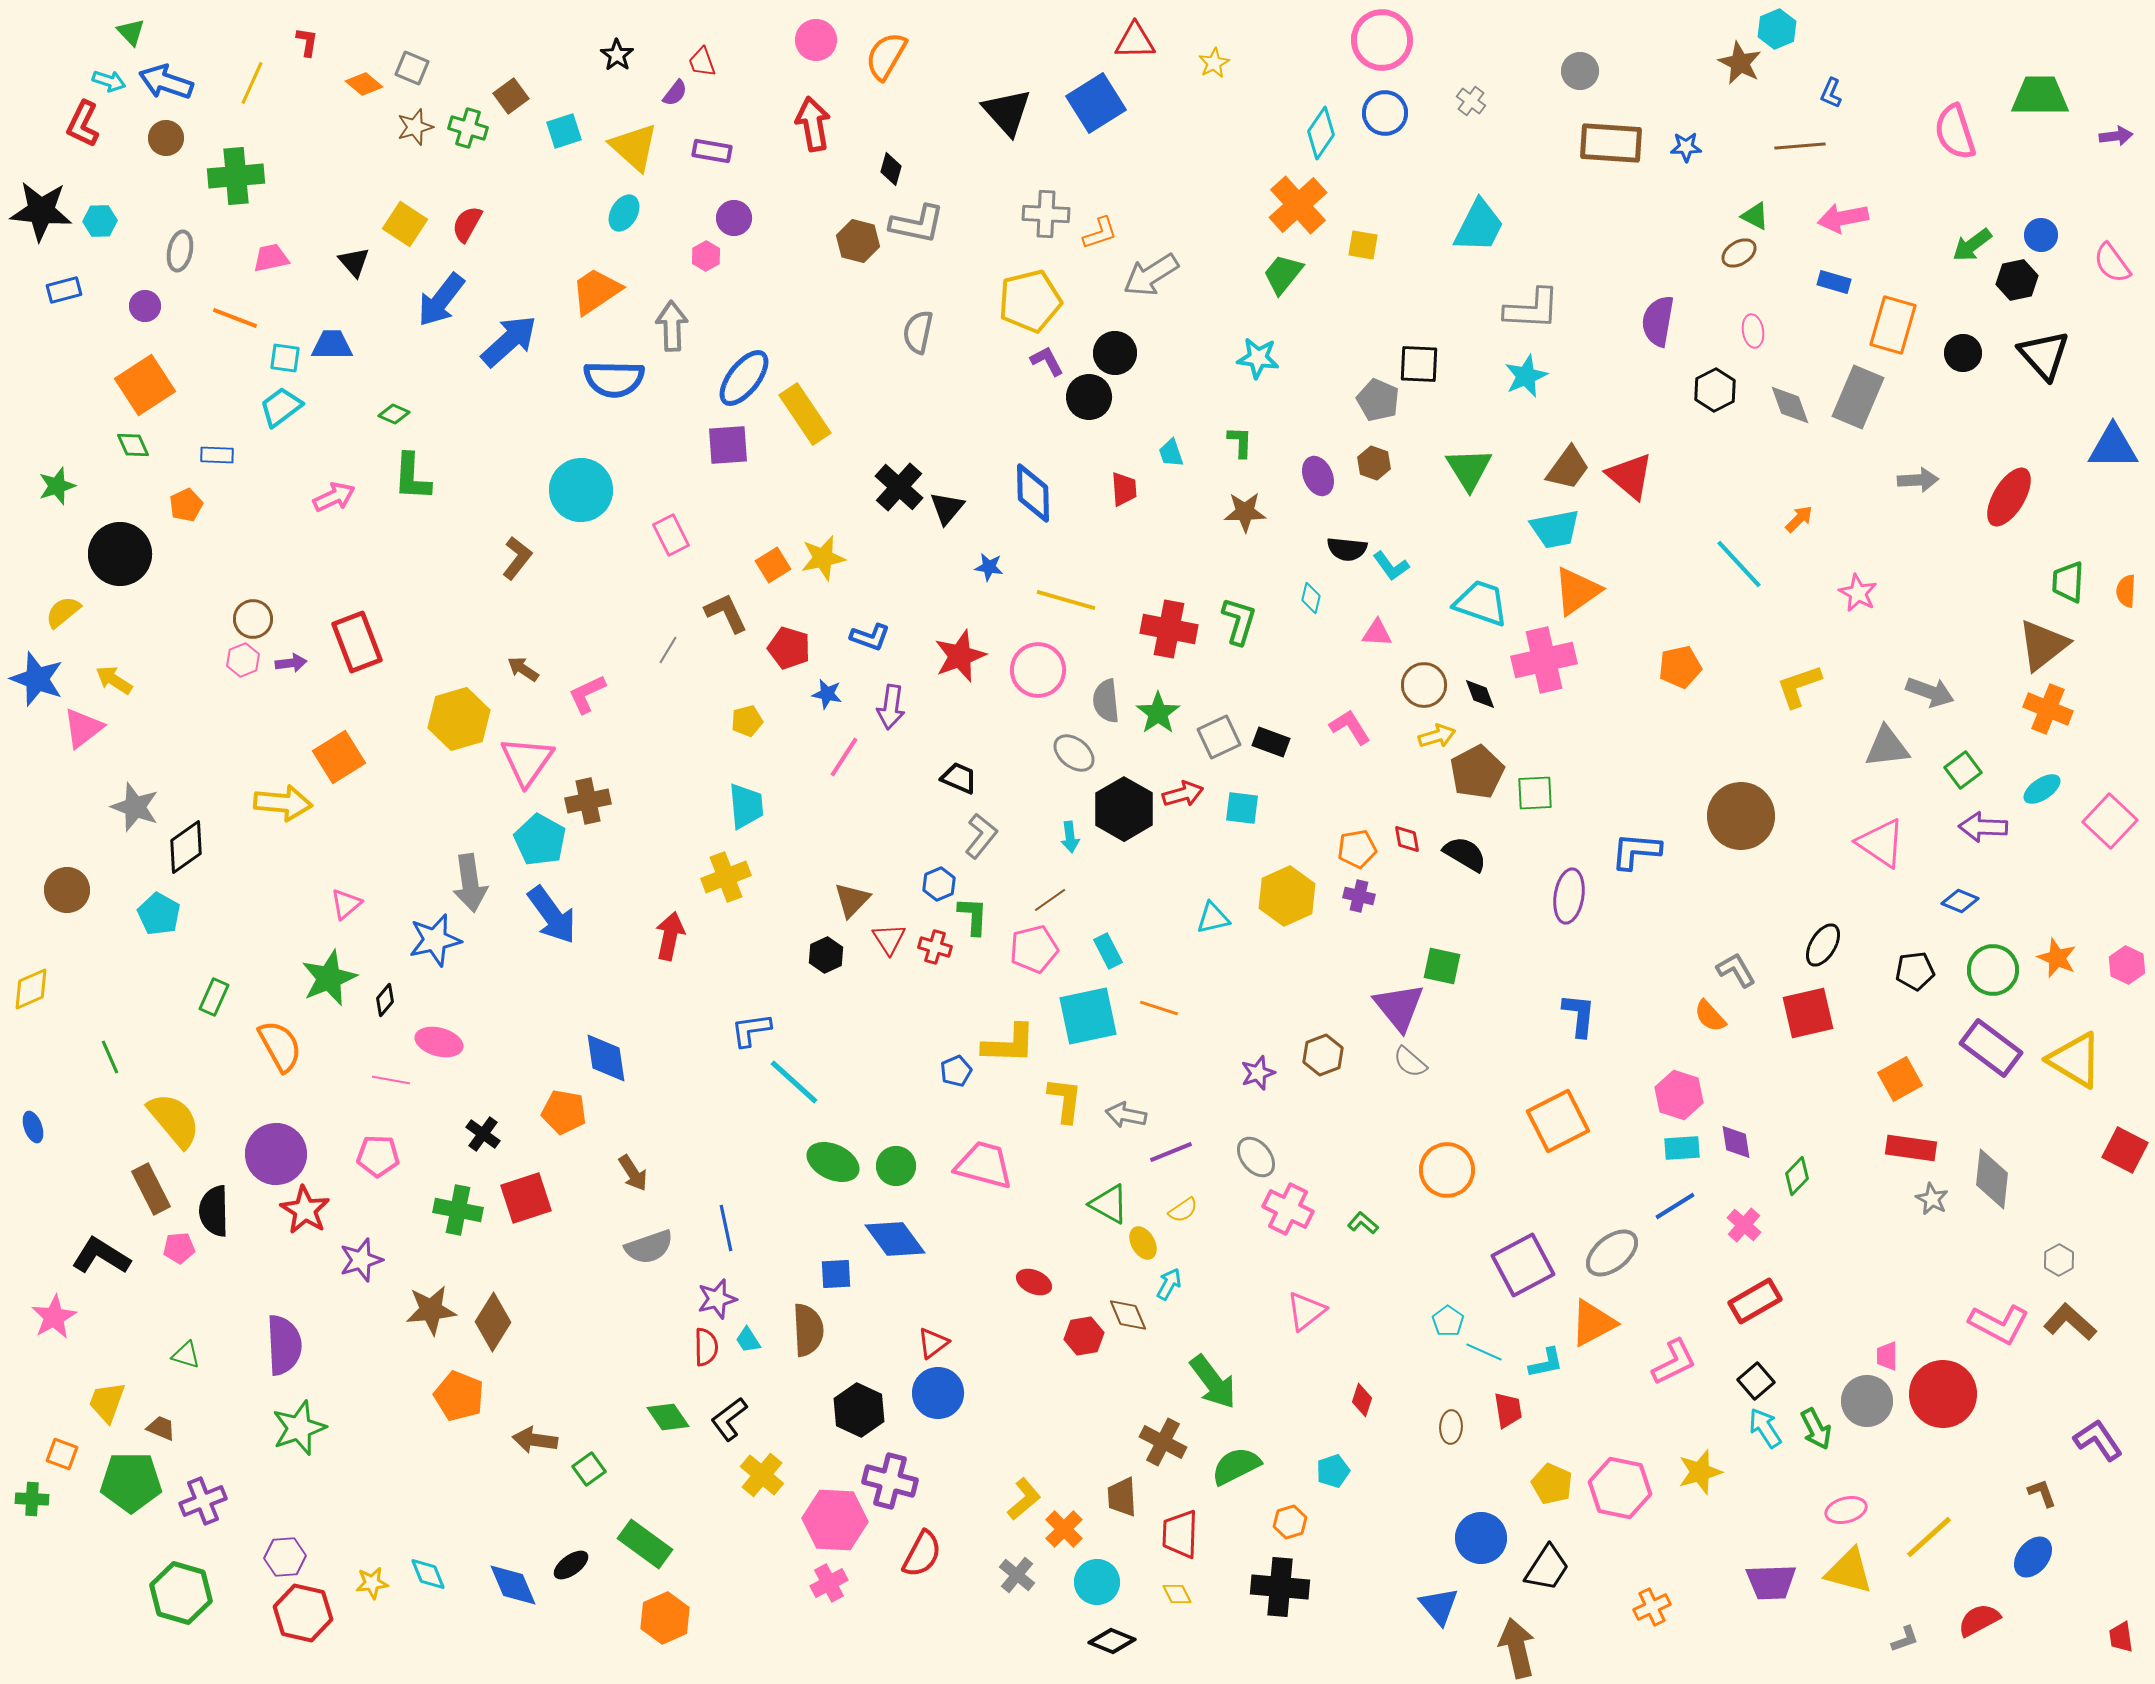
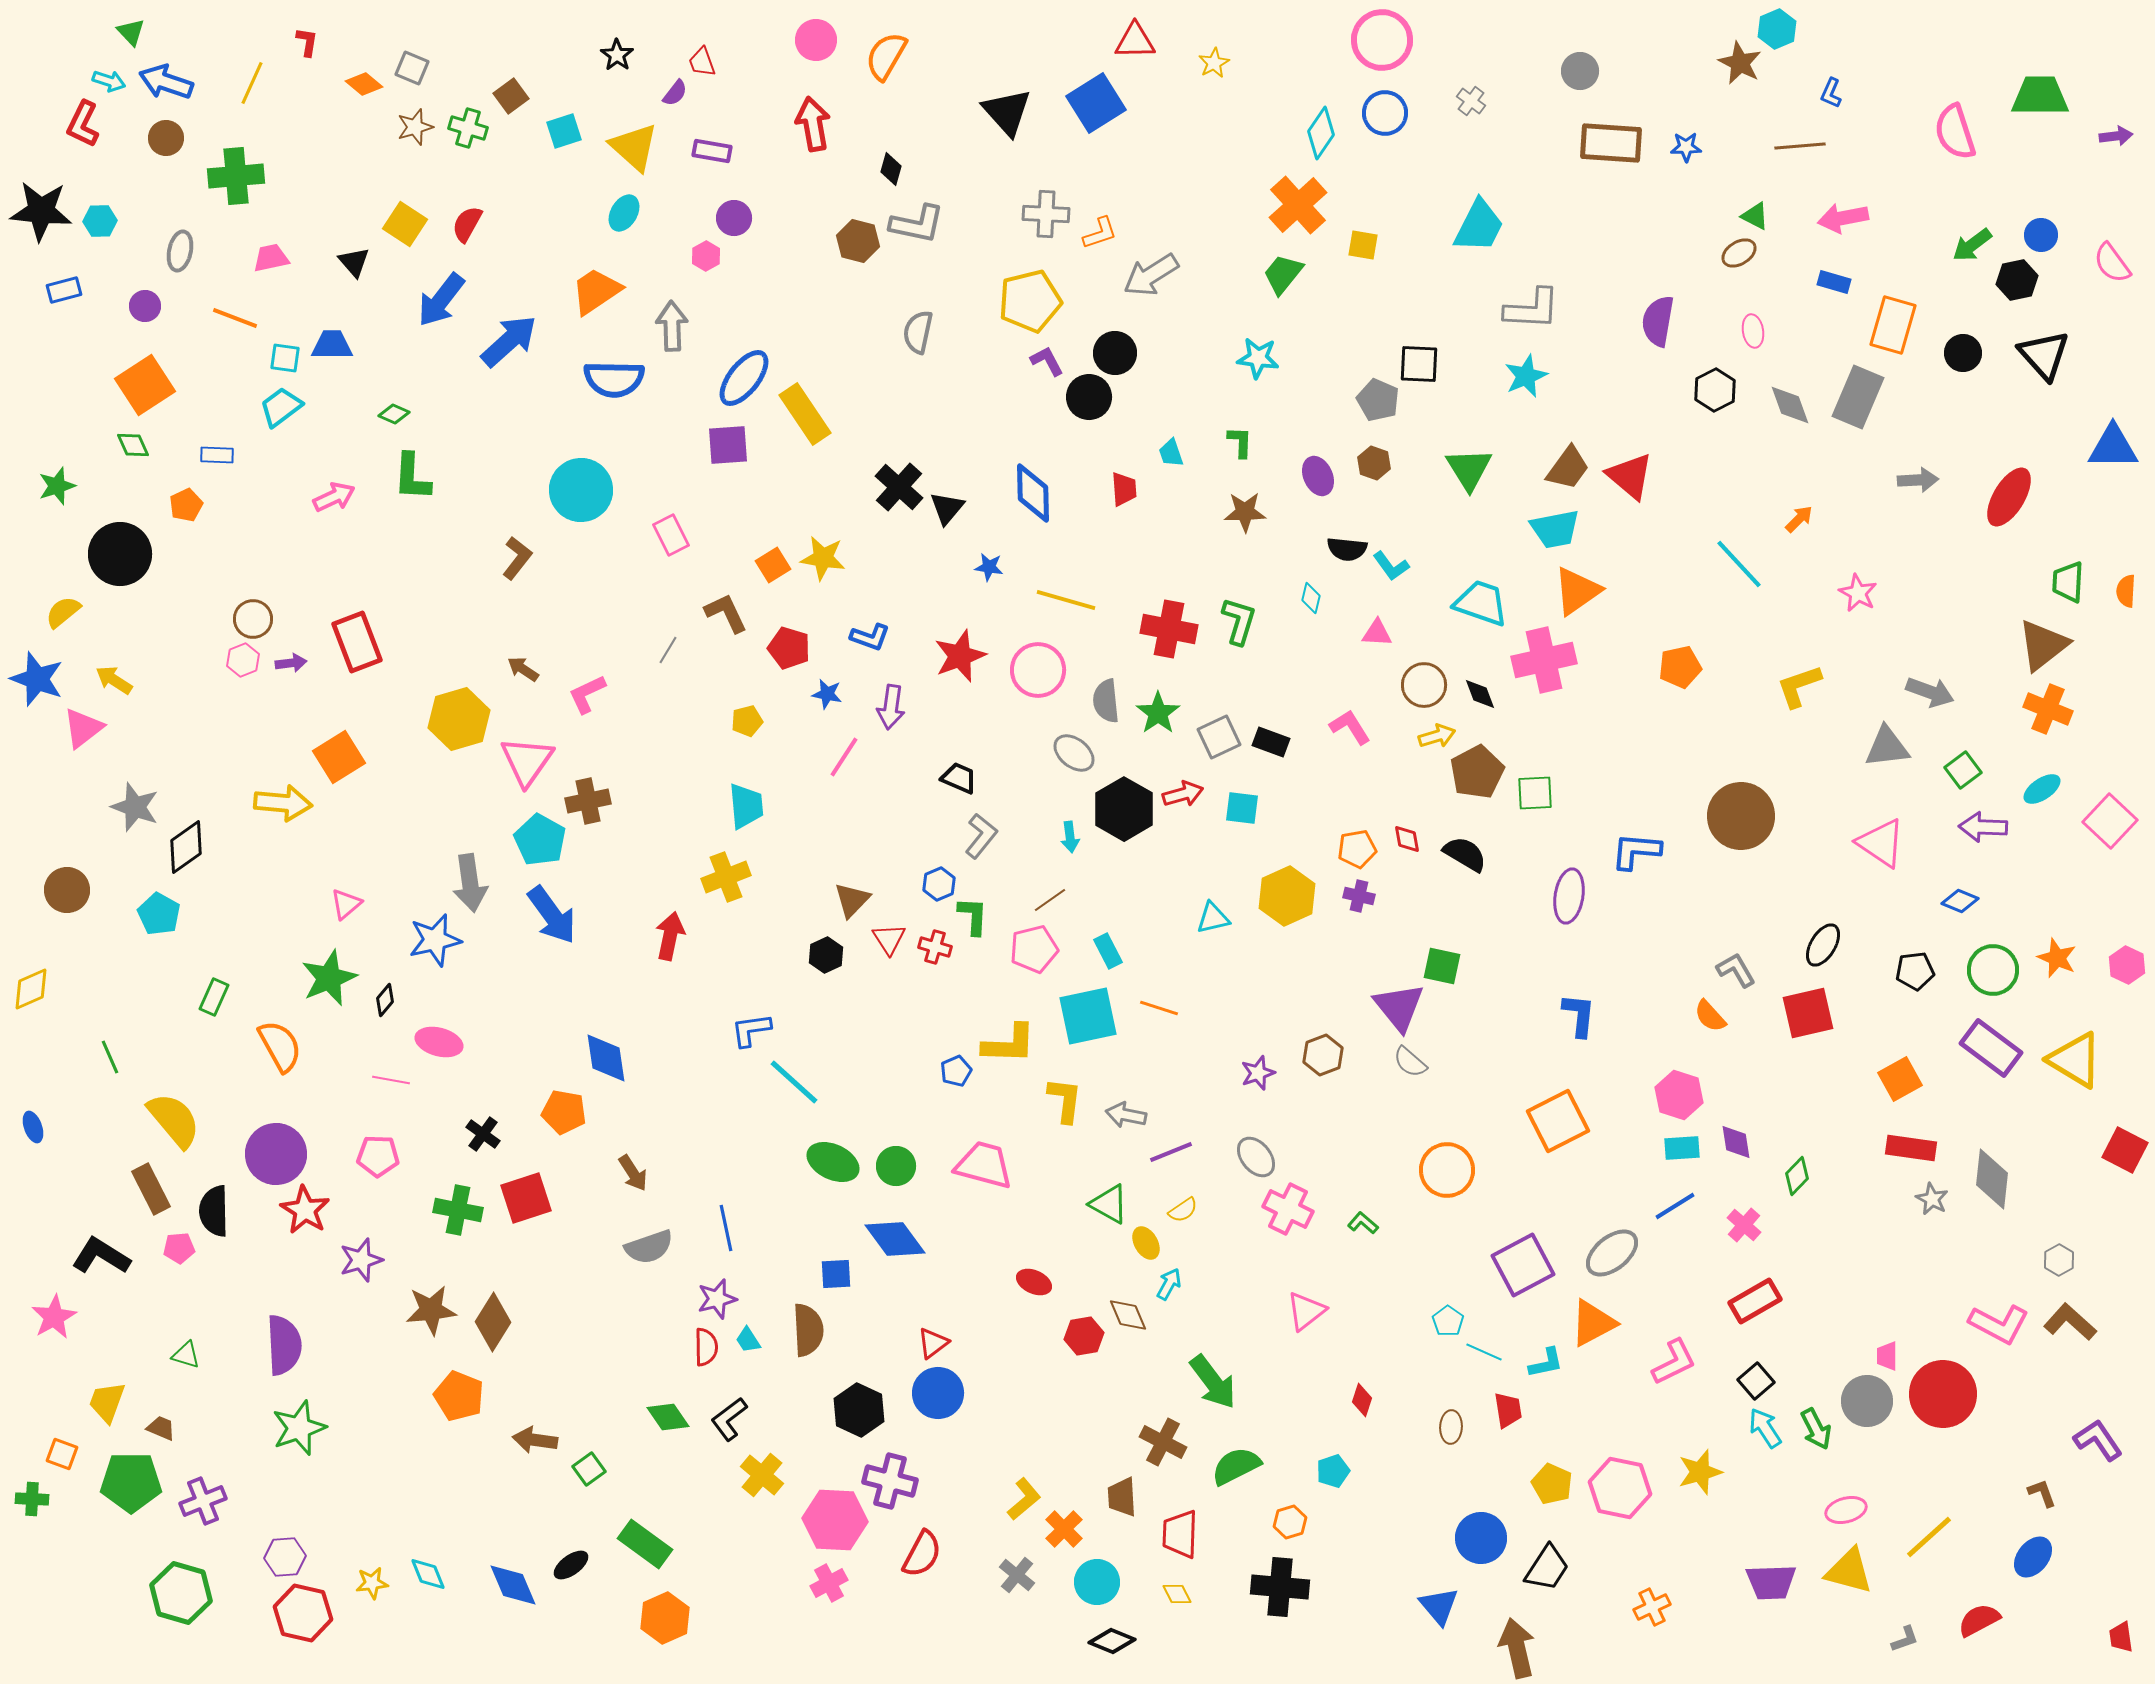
yellow star at (823, 558): rotated 21 degrees clockwise
yellow ellipse at (1143, 1243): moved 3 px right
